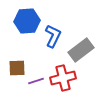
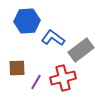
blue L-shape: moved 2 px down; rotated 80 degrees counterclockwise
purple line: moved 1 px down; rotated 42 degrees counterclockwise
